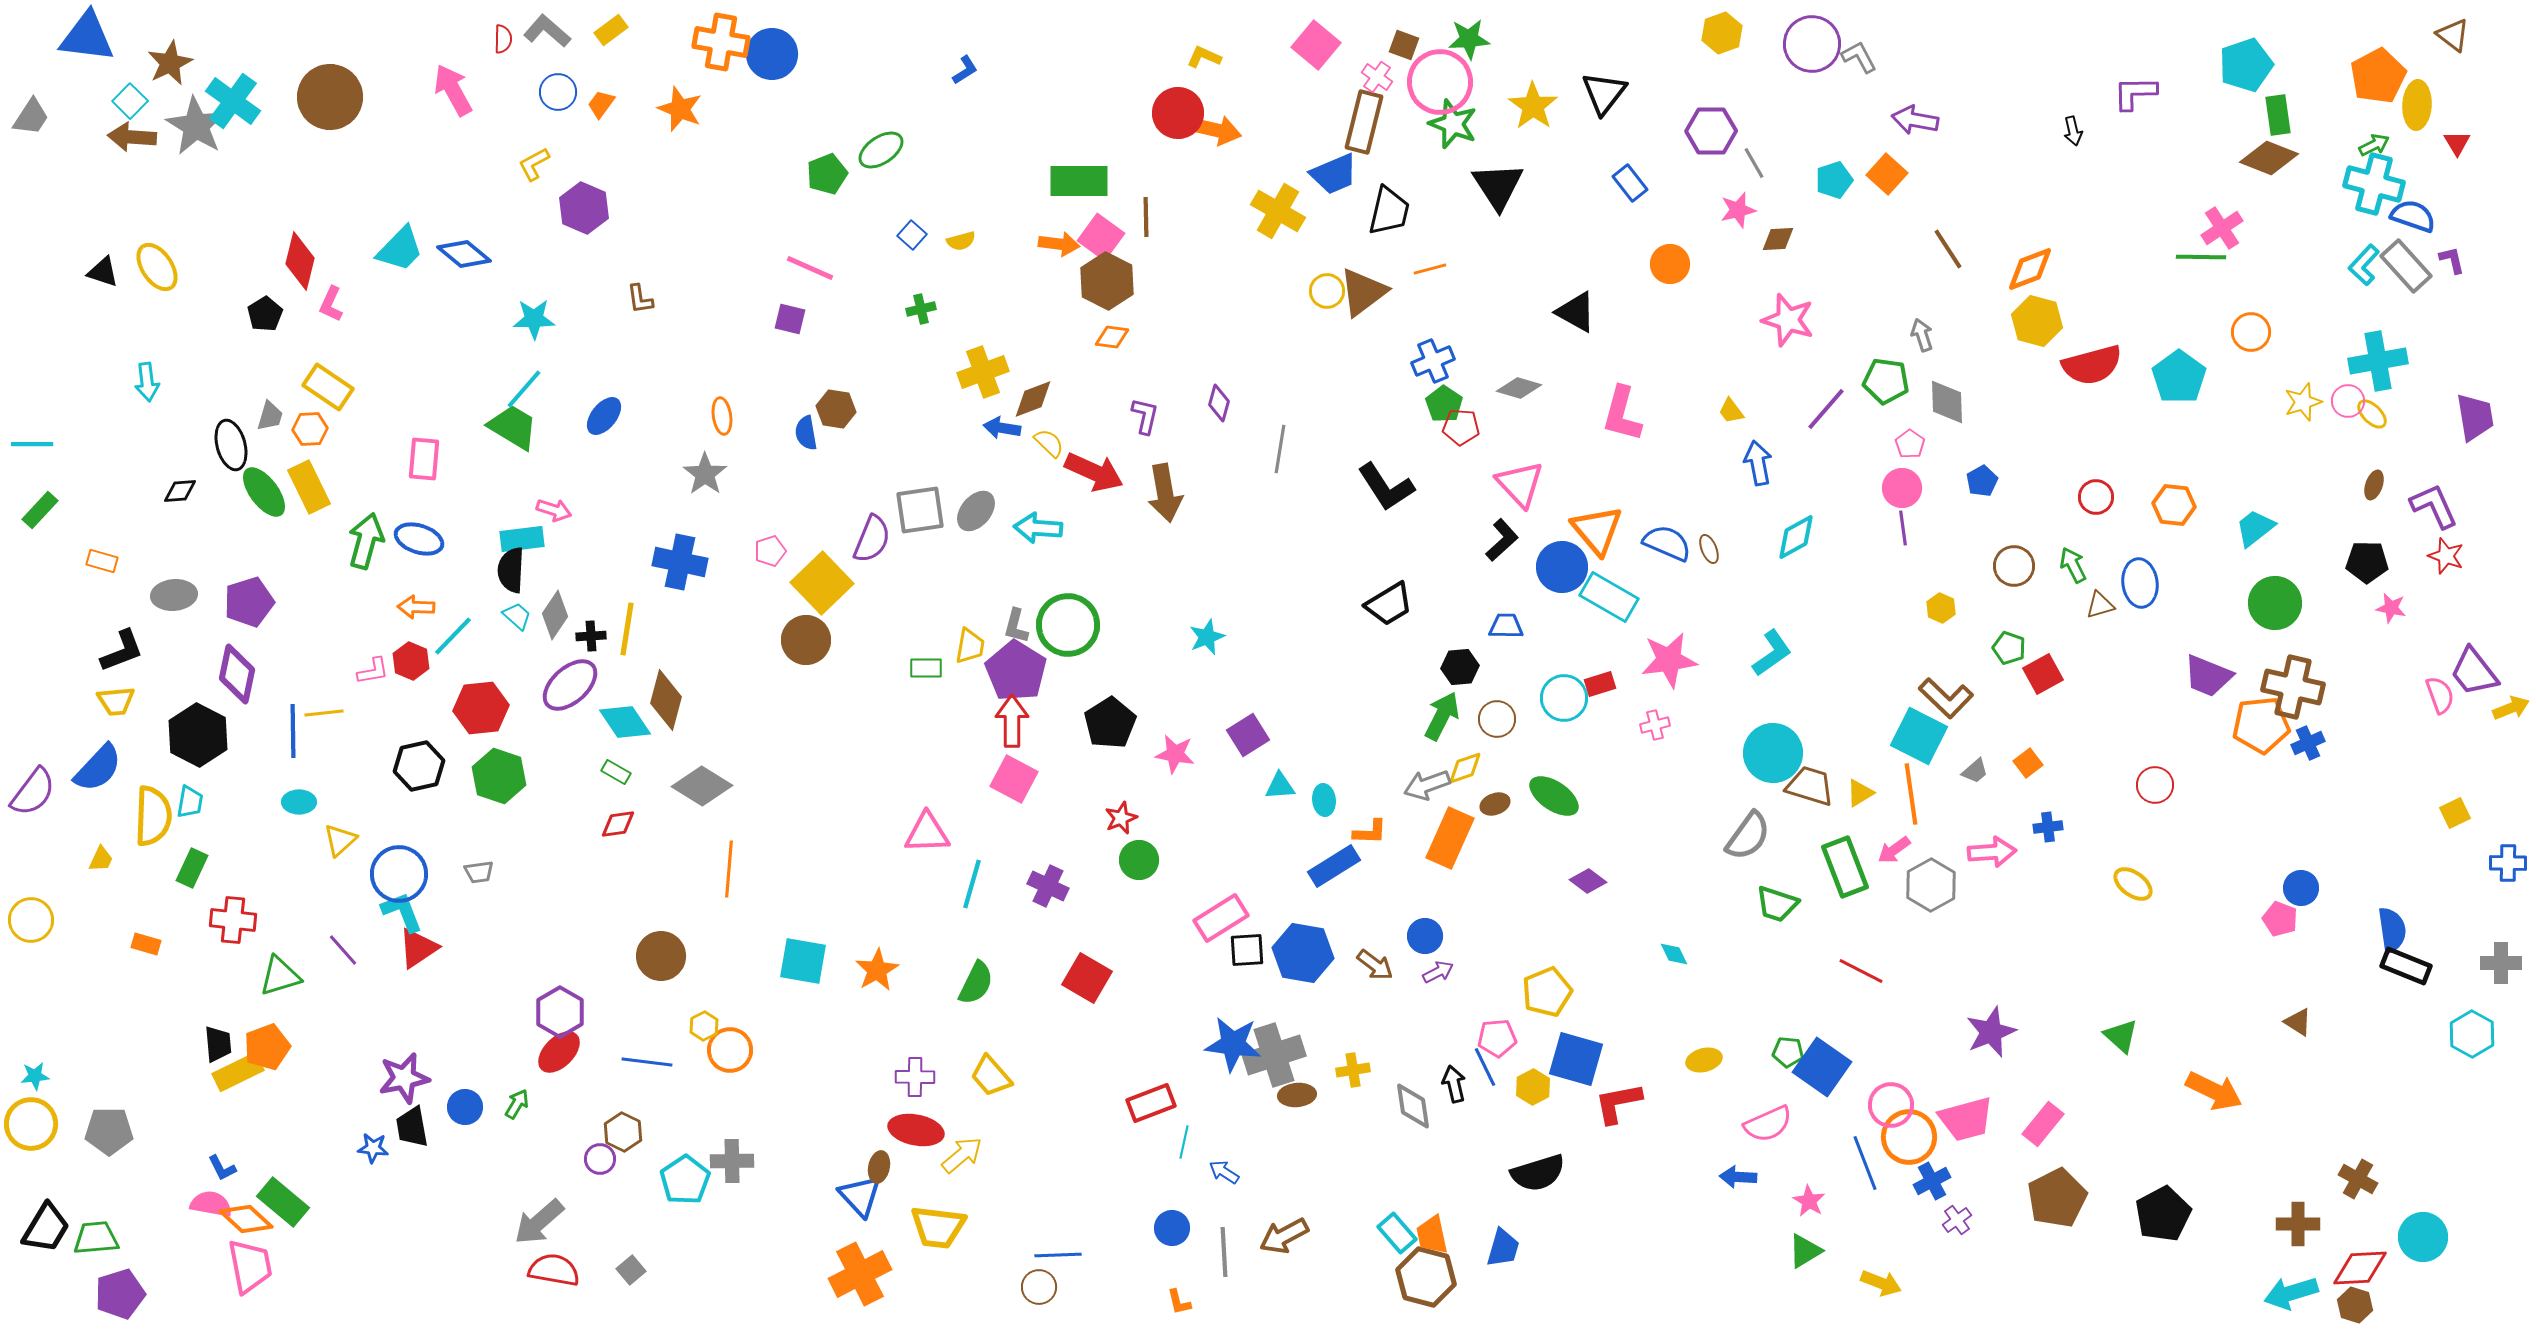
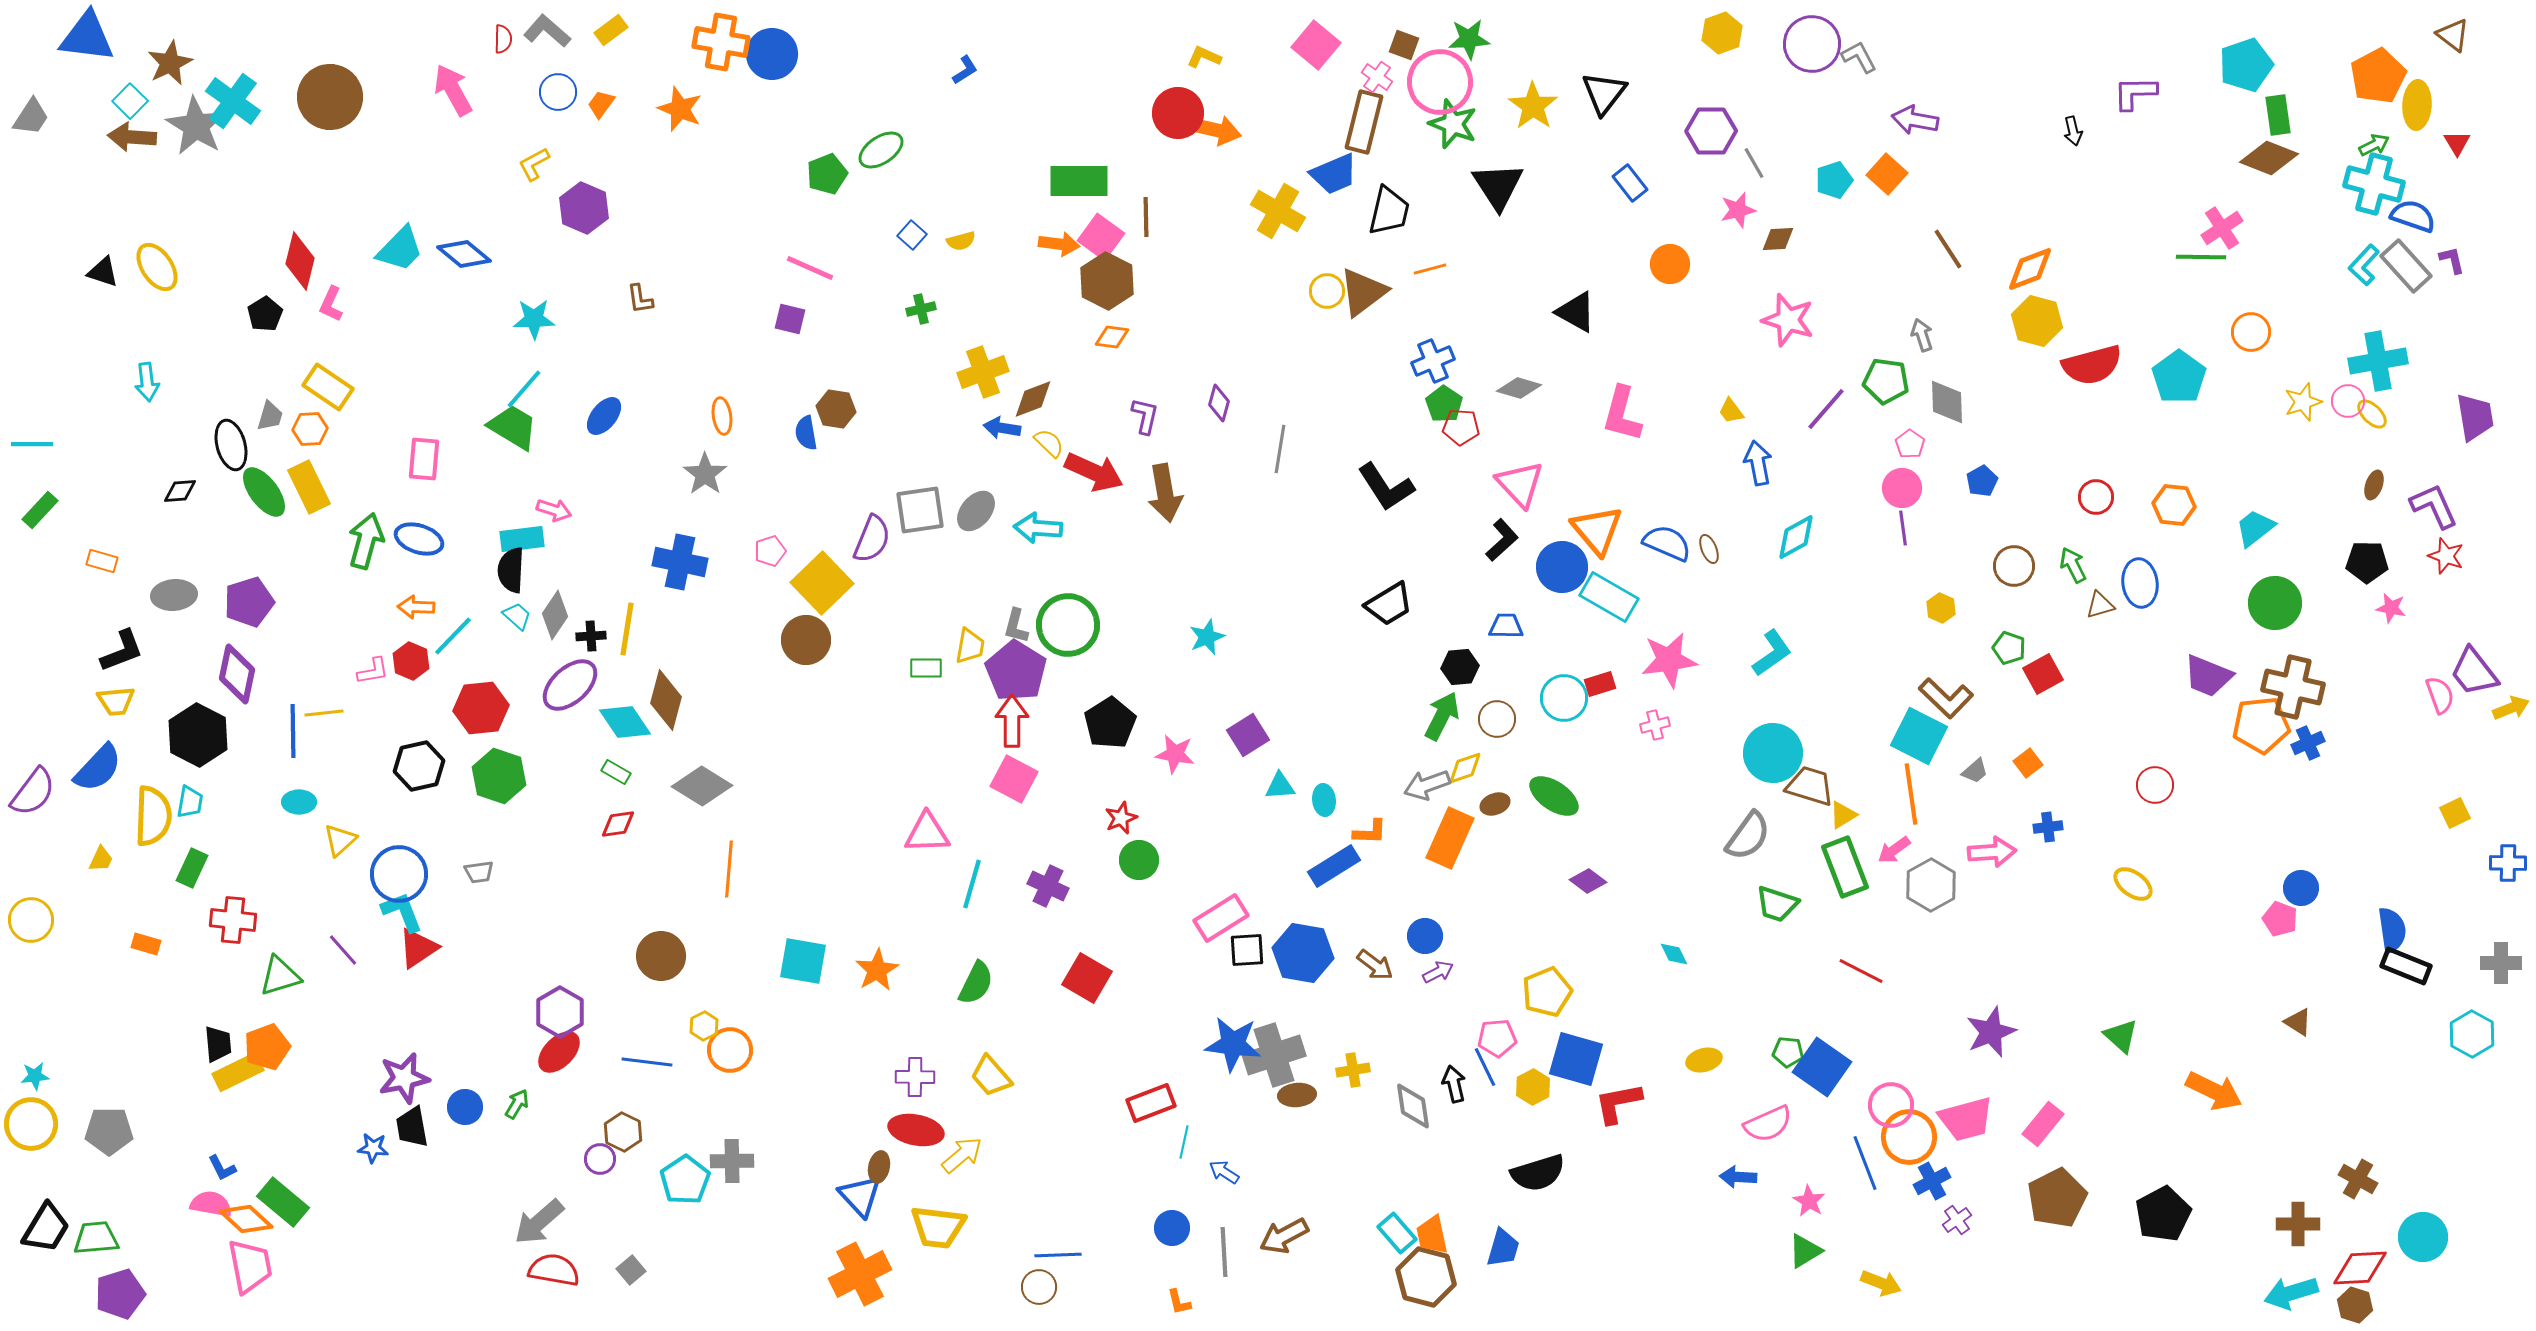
yellow triangle at (1860, 793): moved 17 px left, 22 px down
